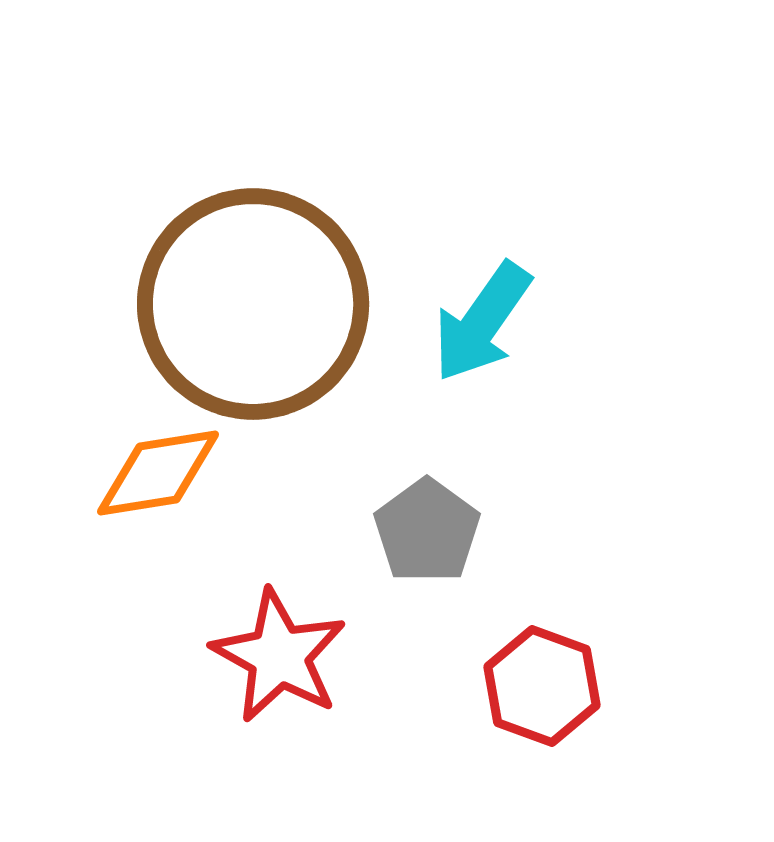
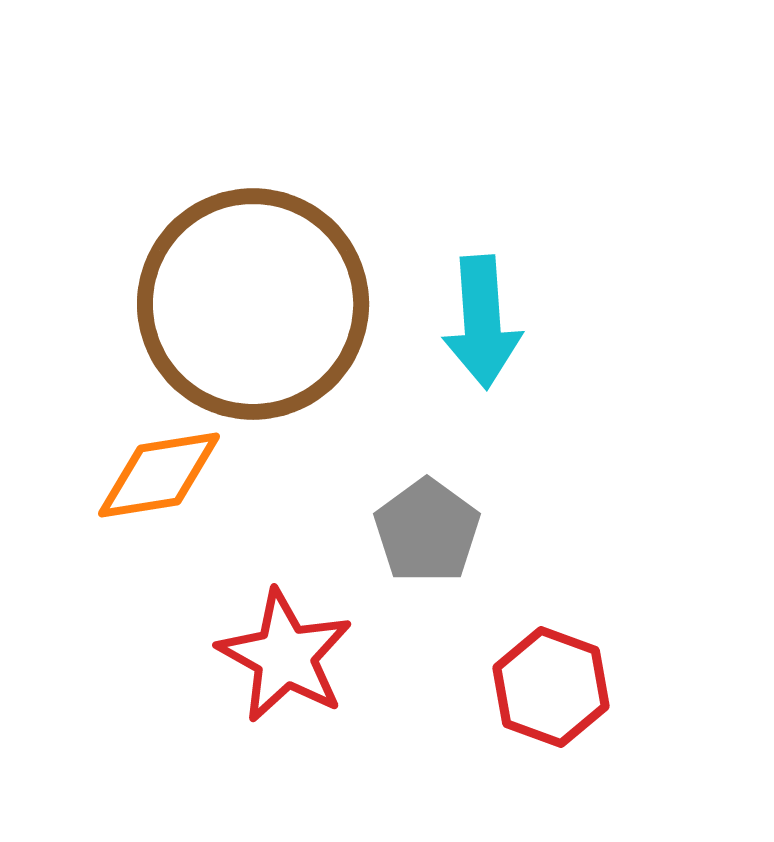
cyan arrow: rotated 39 degrees counterclockwise
orange diamond: moved 1 px right, 2 px down
red star: moved 6 px right
red hexagon: moved 9 px right, 1 px down
